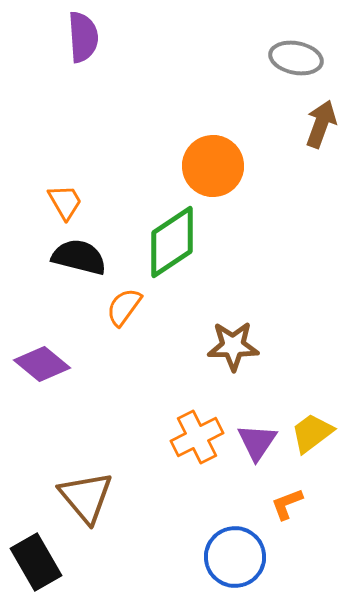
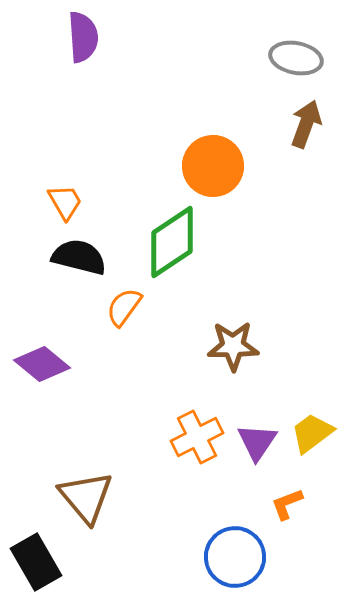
brown arrow: moved 15 px left
